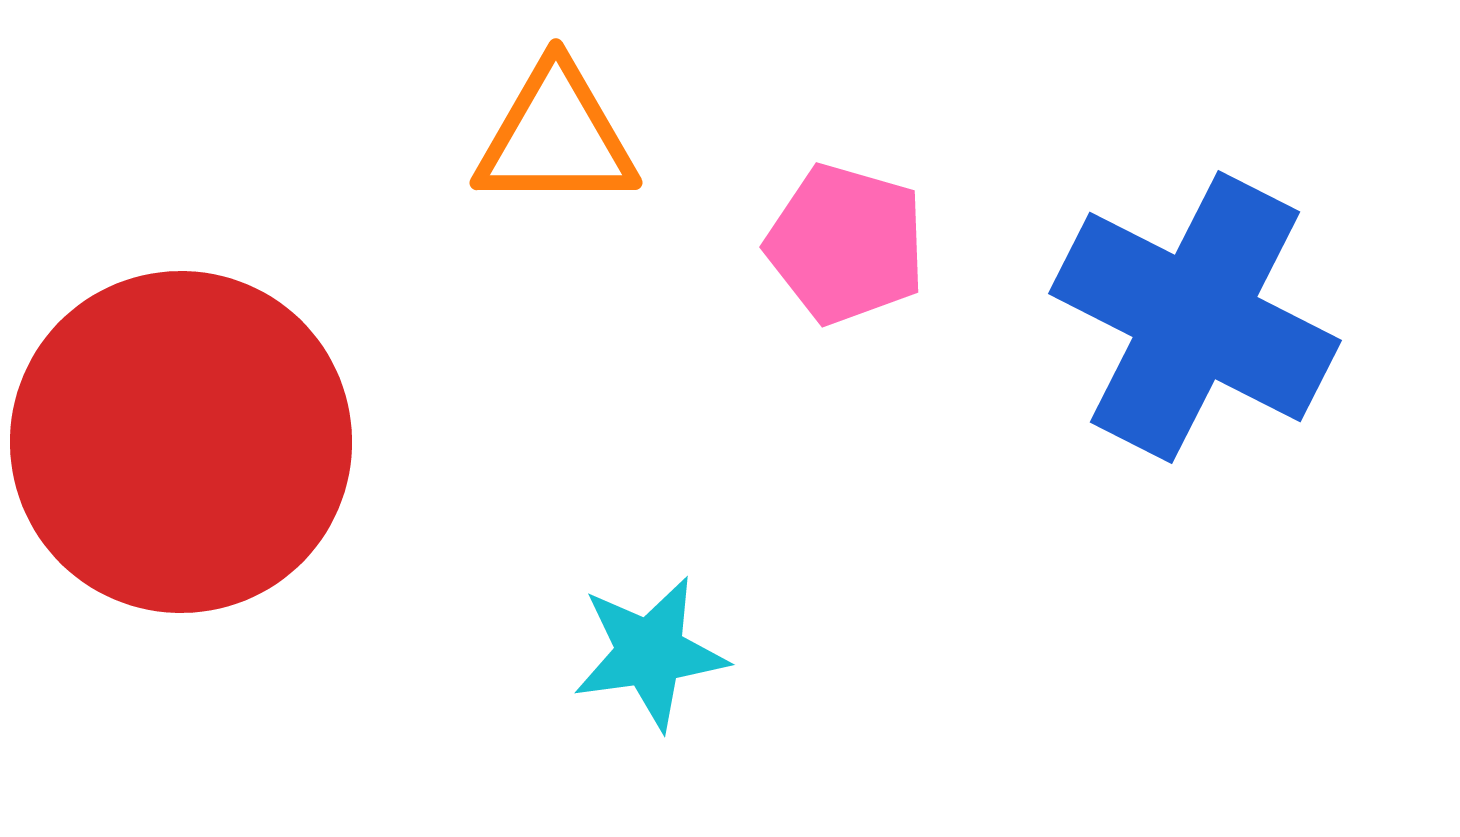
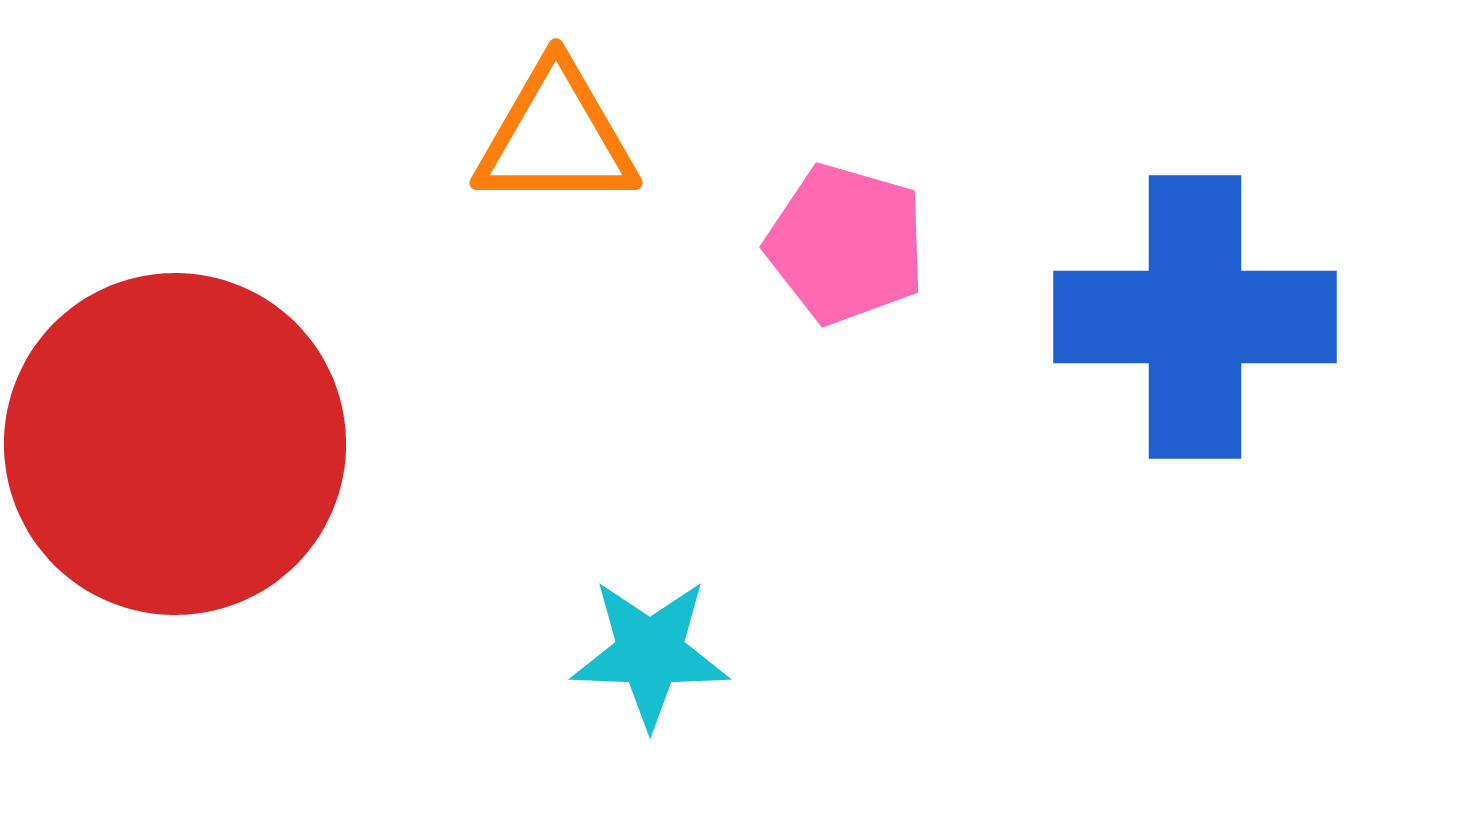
blue cross: rotated 27 degrees counterclockwise
red circle: moved 6 px left, 2 px down
cyan star: rotated 10 degrees clockwise
